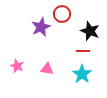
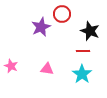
pink star: moved 6 px left
